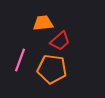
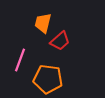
orange trapezoid: rotated 70 degrees counterclockwise
orange pentagon: moved 4 px left, 10 px down
